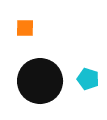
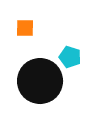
cyan pentagon: moved 18 px left, 22 px up
